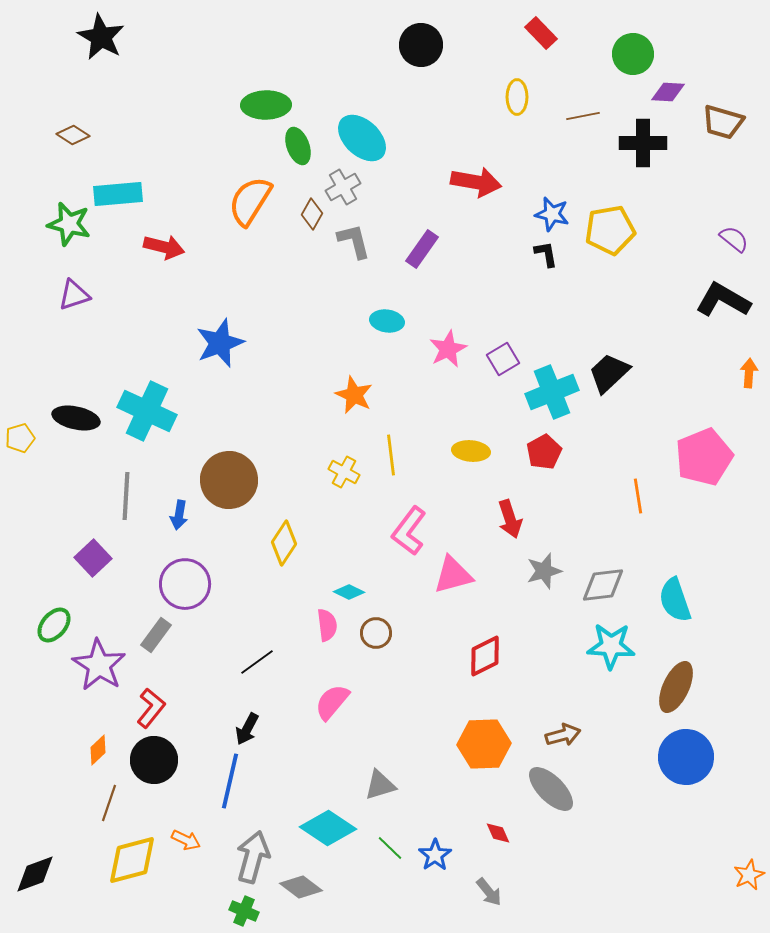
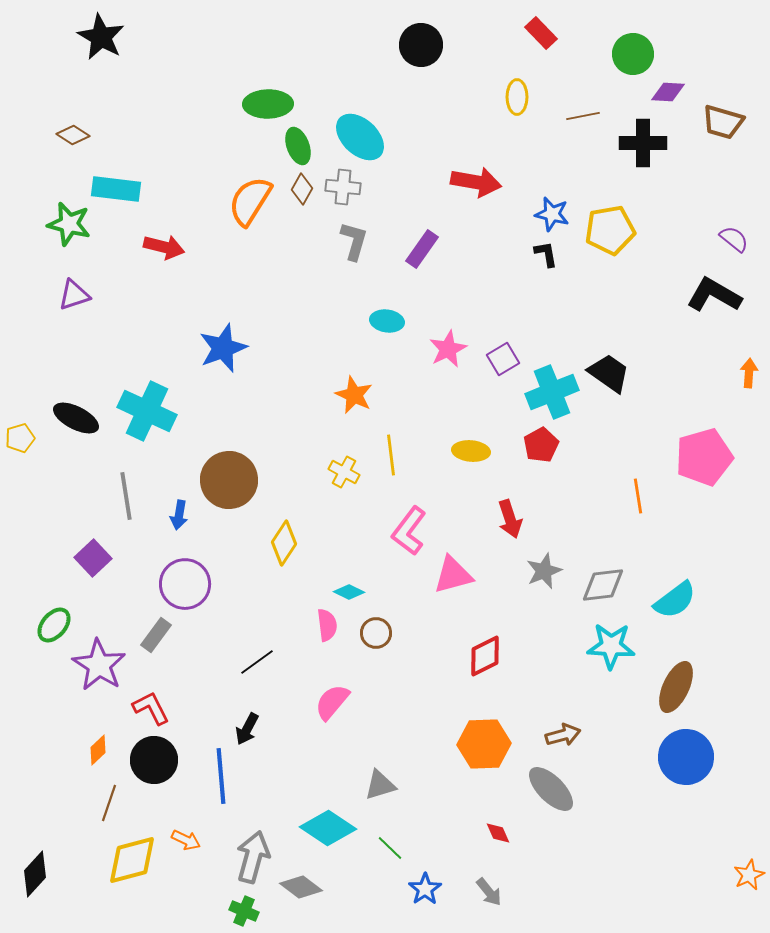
green ellipse at (266, 105): moved 2 px right, 1 px up
cyan ellipse at (362, 138): moved 2 px left, 1 px up
gray cross at (343, 187): rotated 36 degrees clockwise
cyan rectangle at (118, 194): moved 2 px left, 5 px up; rotated 12 degrees clockwise
brown diamond at (312, 214): moved 10 px left, 25 px up
gray L-shape at (354, 241): rotated 30 degrees clockwise
black L-shape at (723, 300): moved 9 px left, 5 px up
blue star at (220, 343): moved 3 px right, 5 px down
black trapezoid at (609, 373): rotated 78 degrees clockwise
black ellipse at (76, 418): rotated 15 degrees clockwise
red pentagon at (544, 452): moved 3 px left, 7 px up
pink pentagon at (704, 457): rotated 6 degrees clockwise
gray line at (126, 496): rotated 12 degrees counterclockwise
gray star at (544, 571): rotated 6 degrees counterclockwise
cyan semicircle at (675, 600): rotated 108 degrees counterclockwise
red L-shape at (151, 708): rotated 66 degrees counterclockwise
blue line at (230, 781): moved 9 px left, 5 px up; rotated 18 degrees counterclockwise
blue star at (435, 855): moved 10 px left, 34 px down
black diamond at (35, 874): rotated 27 degrees counterclockwise
